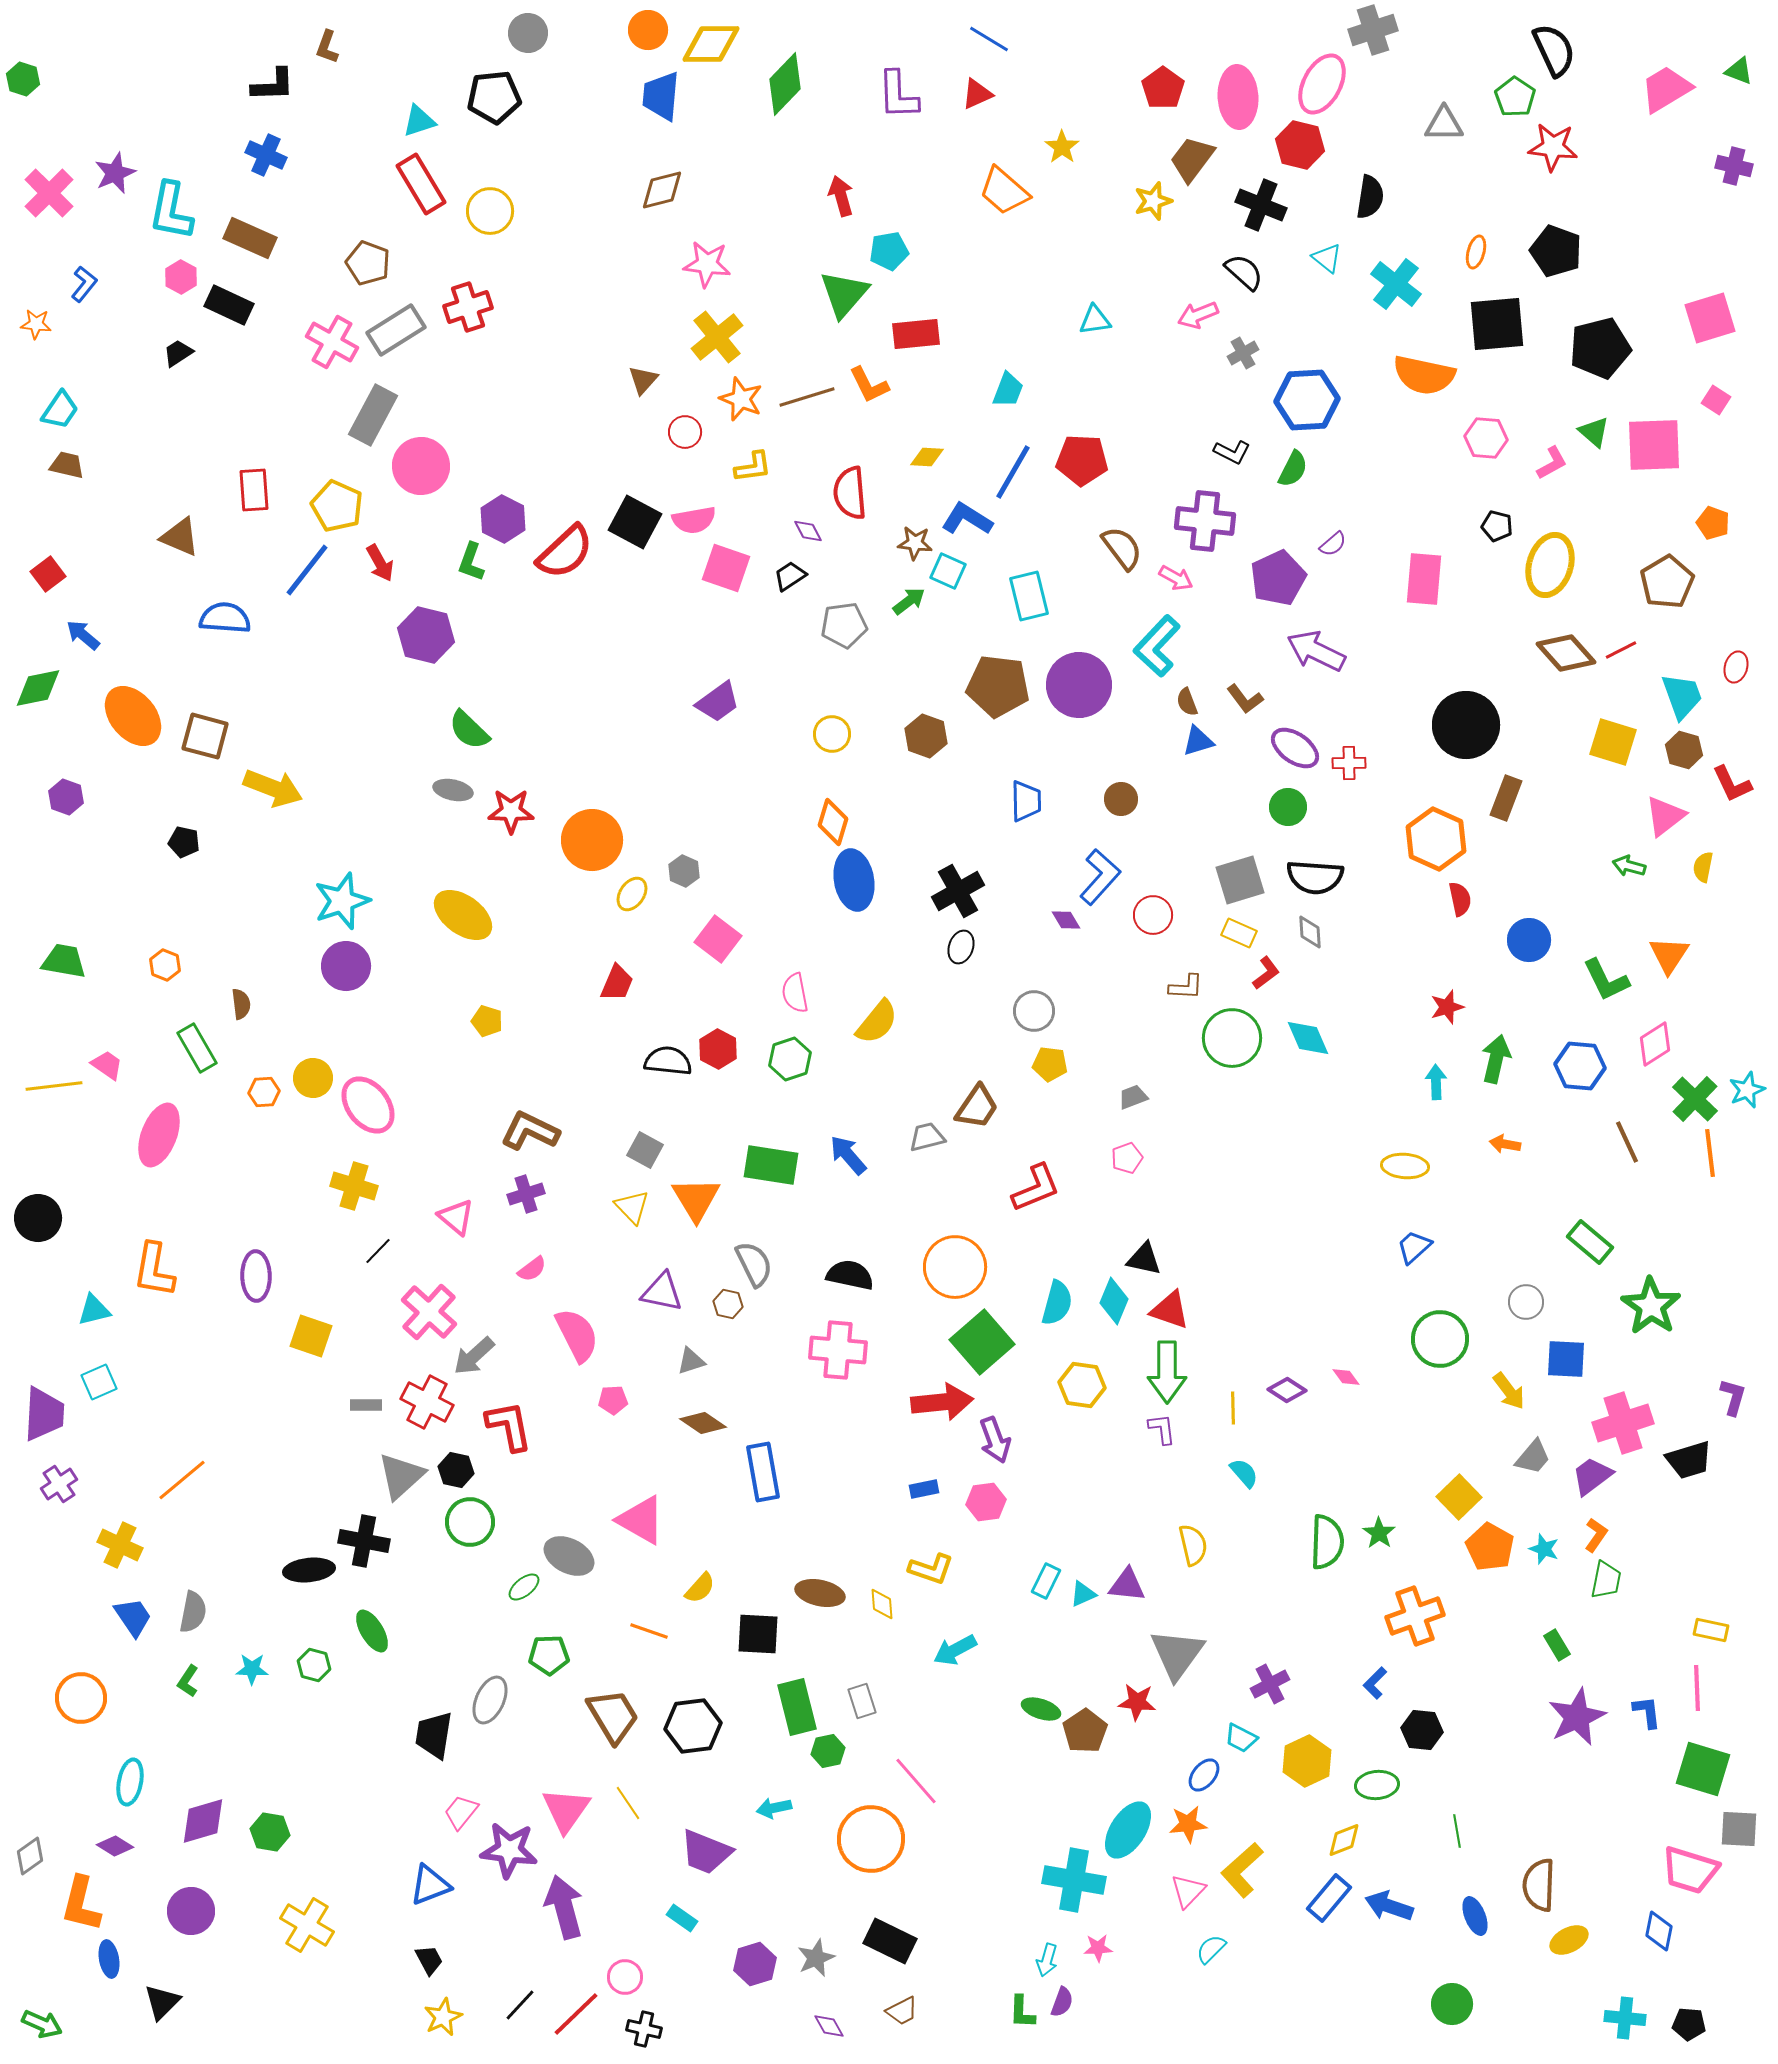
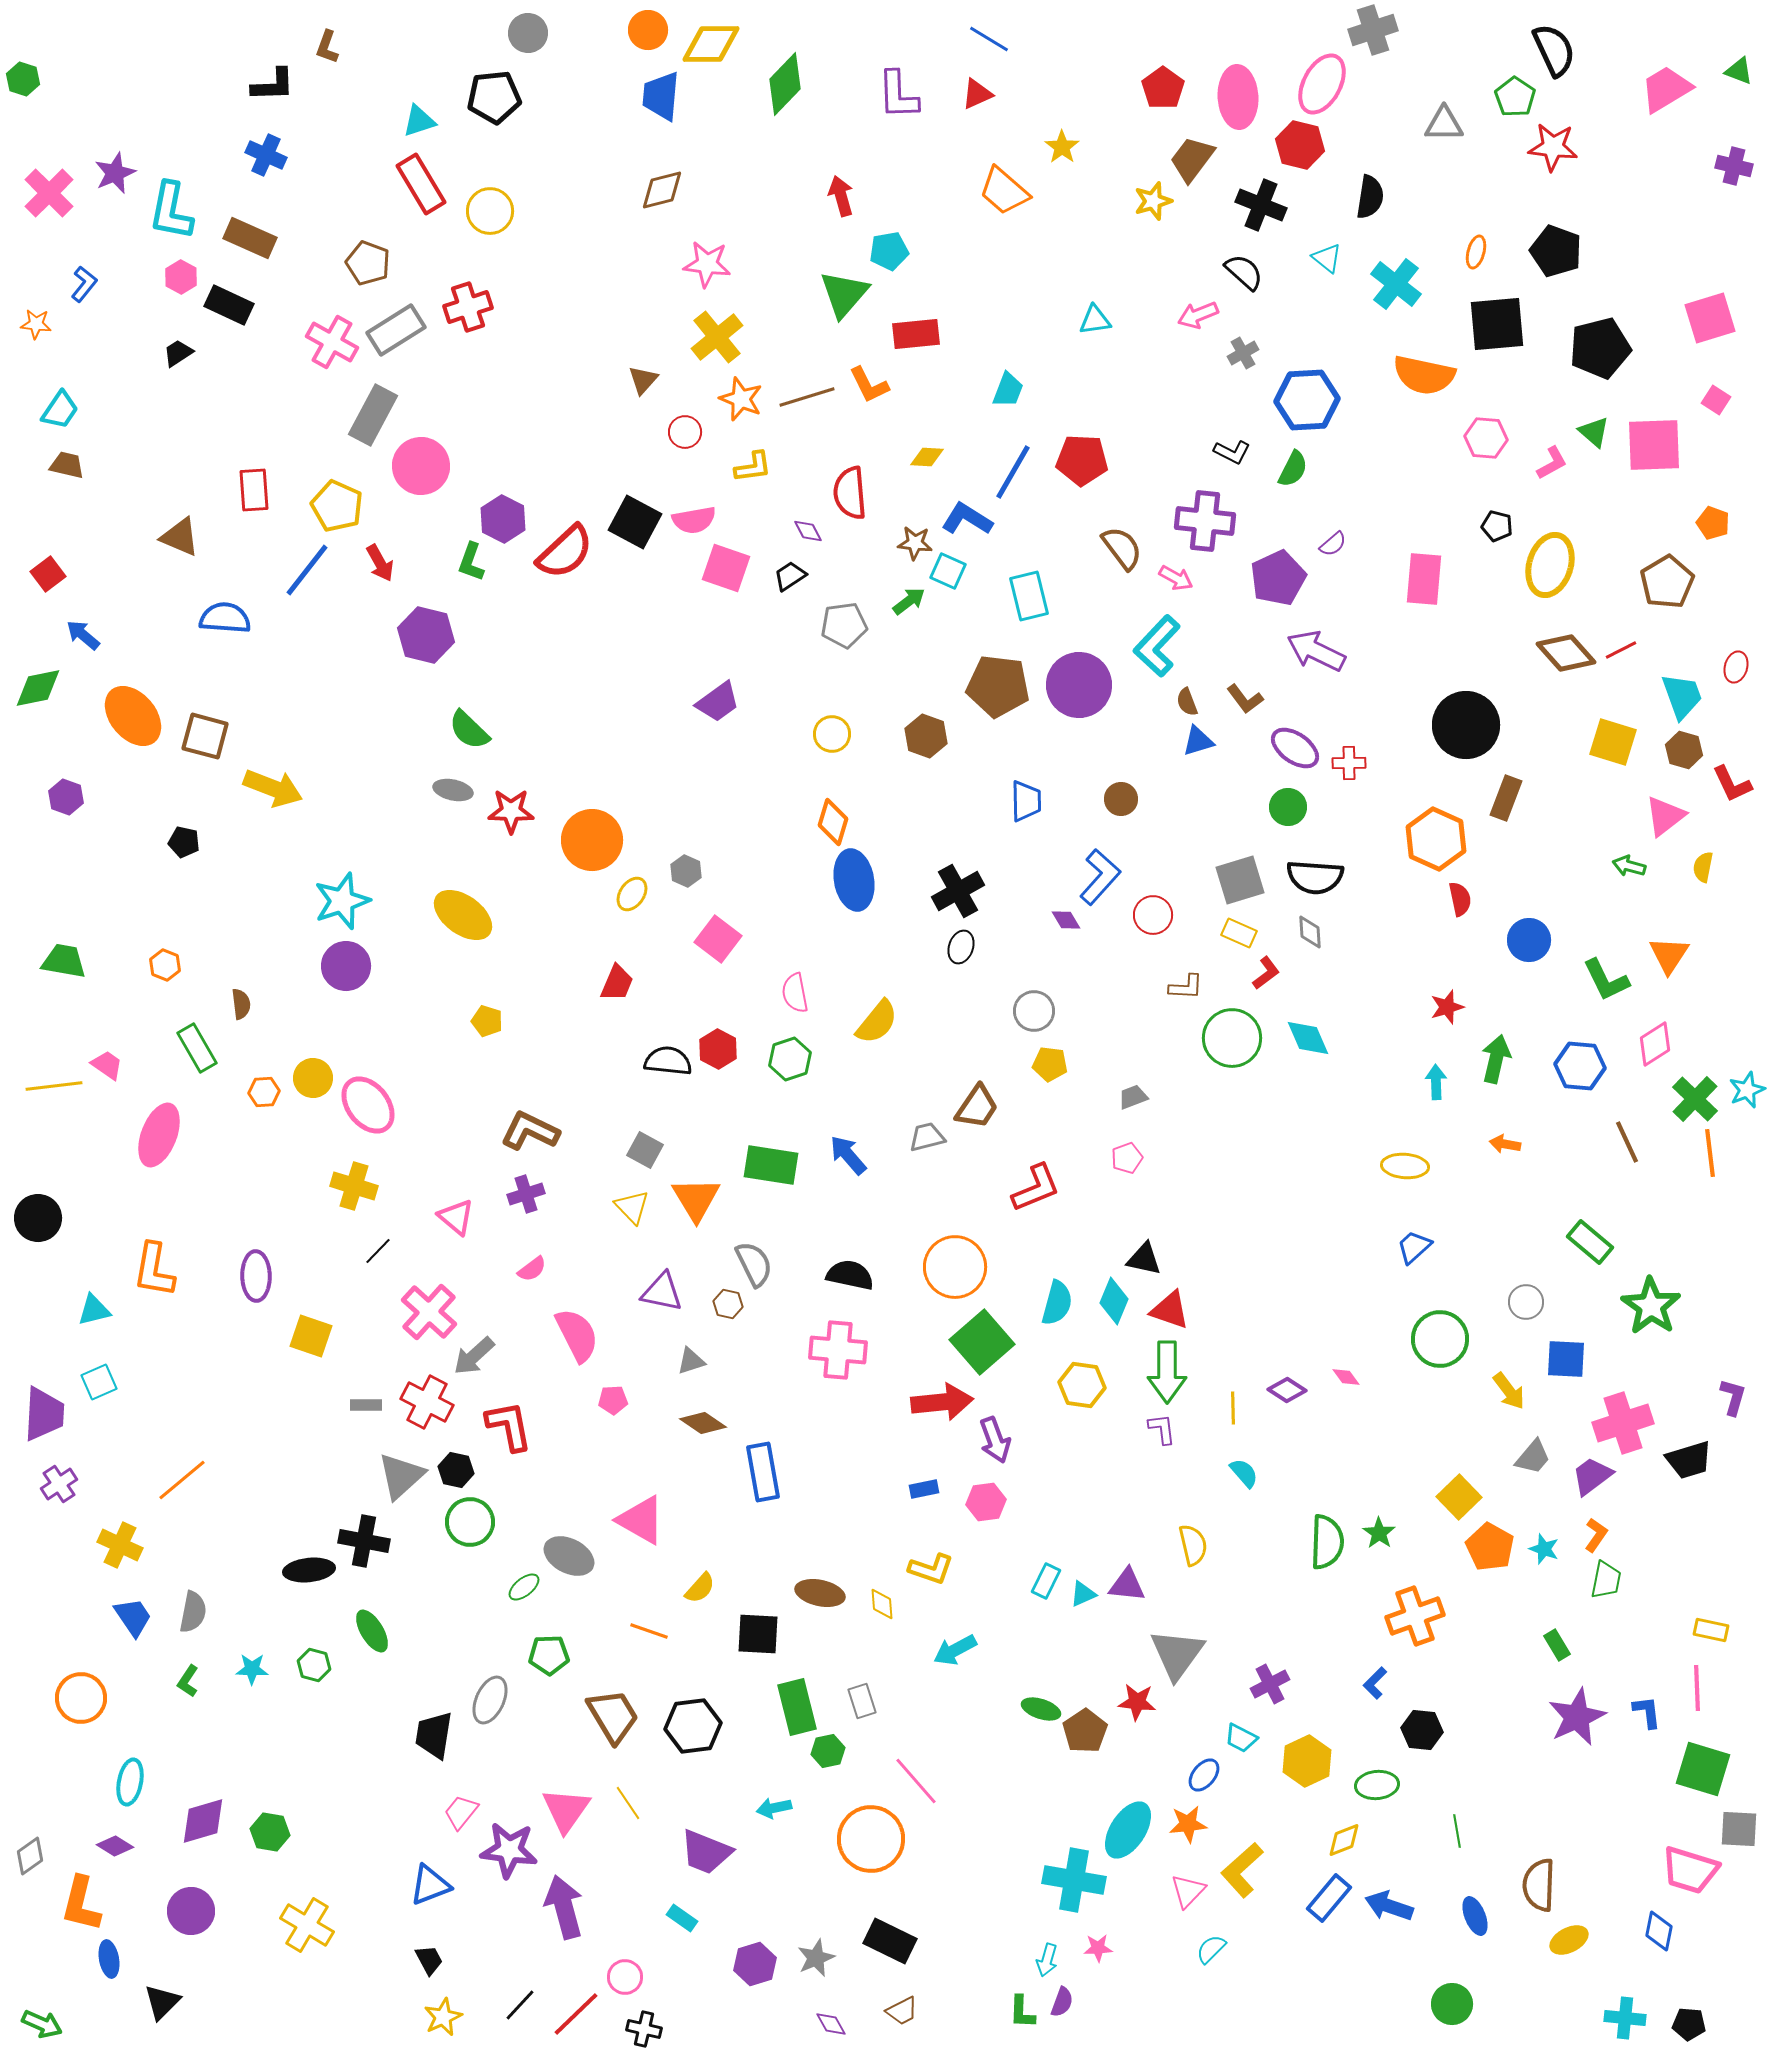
gray hexagon at (684, 871): moved 2 px right
purple diamond at (829, 2026): moved 2 px right, 2 px up
